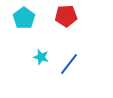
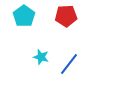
cyan pentagon: moved 2 px up
